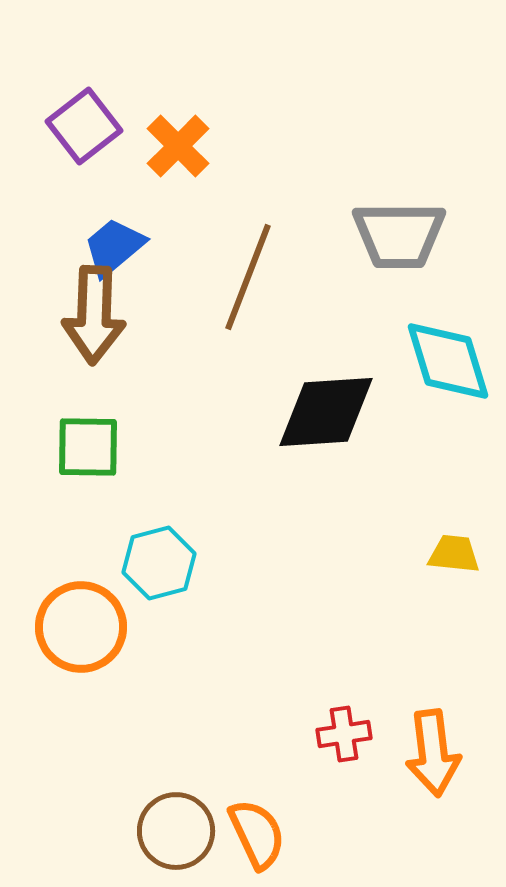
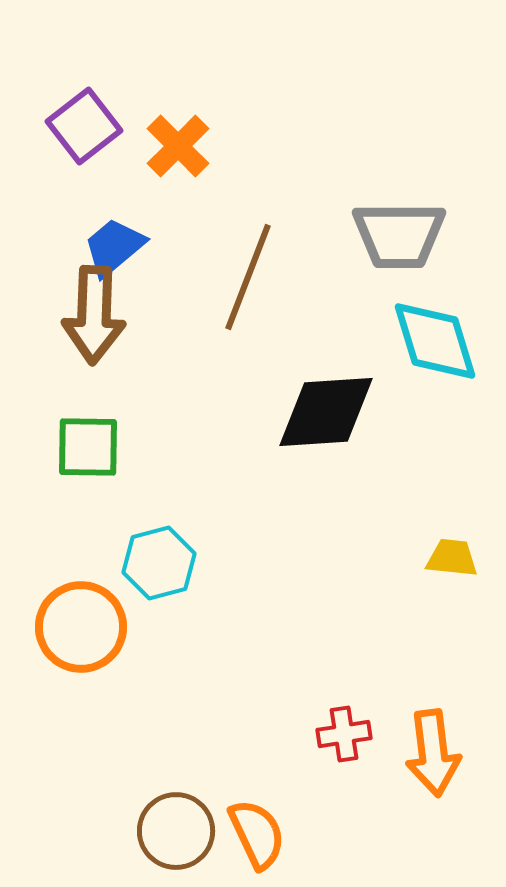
cyan diamond: moved 13 px left, 20 px up
yellow trapezoid: moved 2 px left, 4 px down
